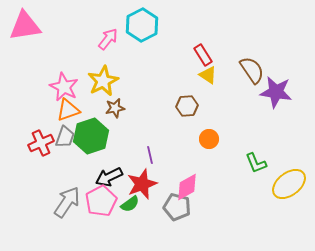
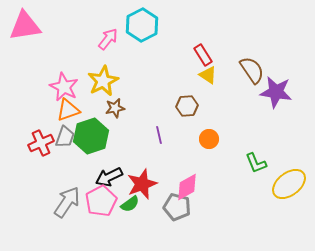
purple line: moved 9 px right, 20 px up
